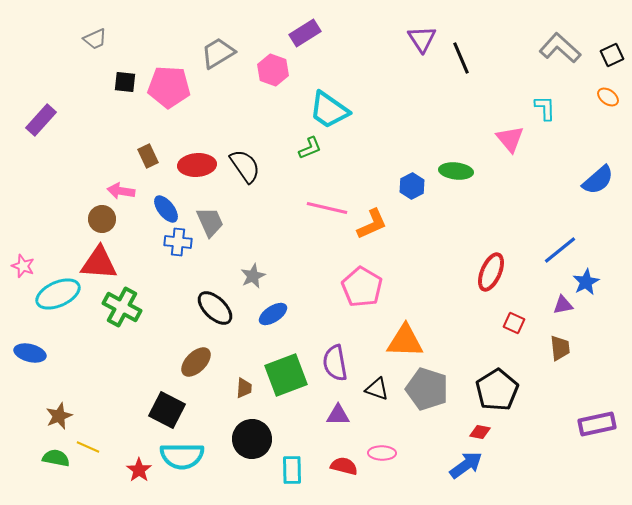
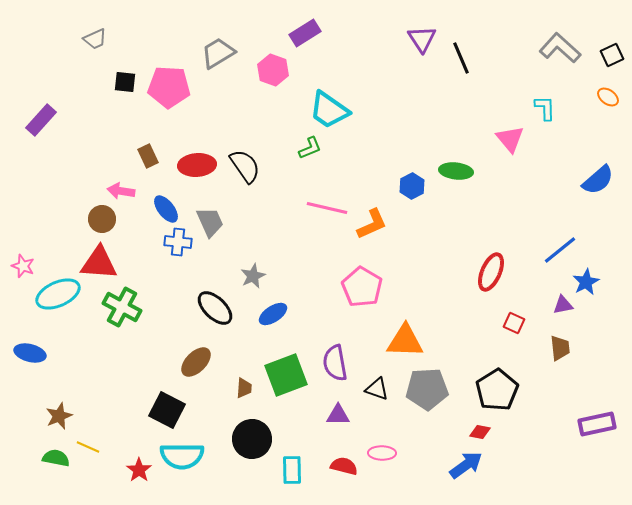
gray pentagon at (427, 389): rotated 21 degrees counterclockwise
